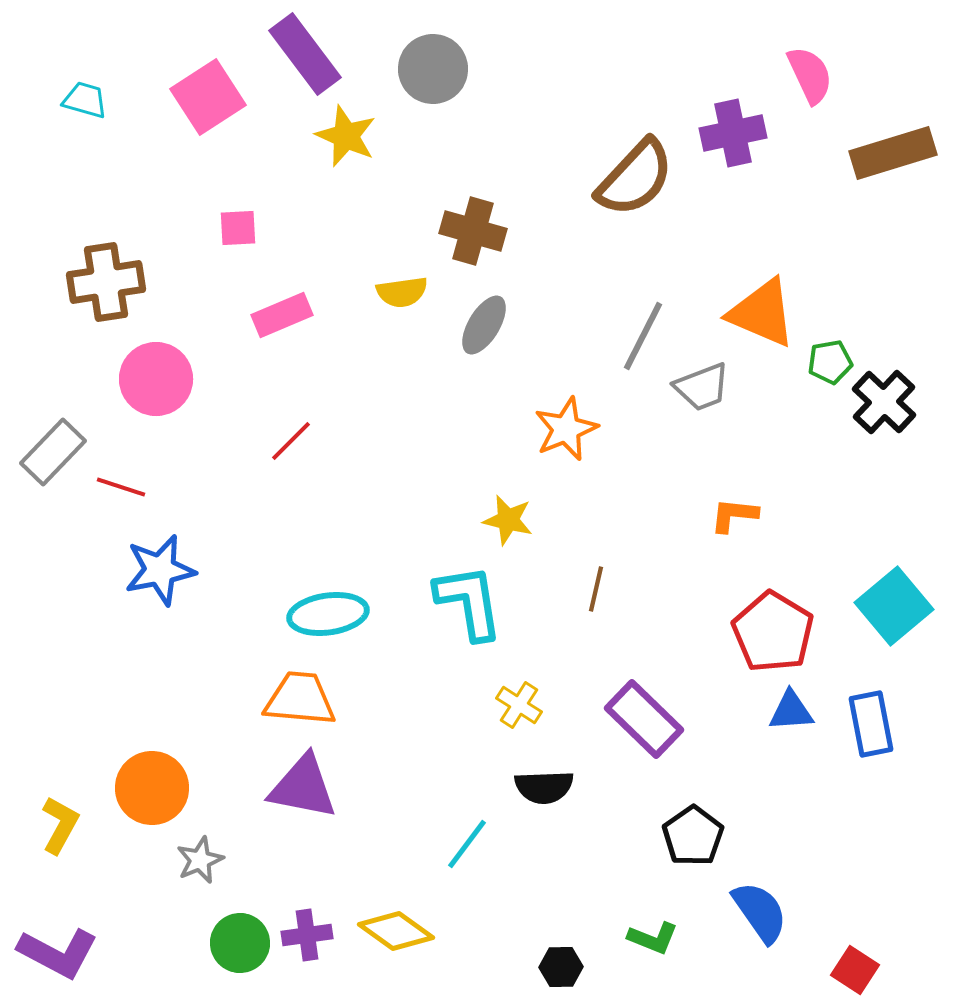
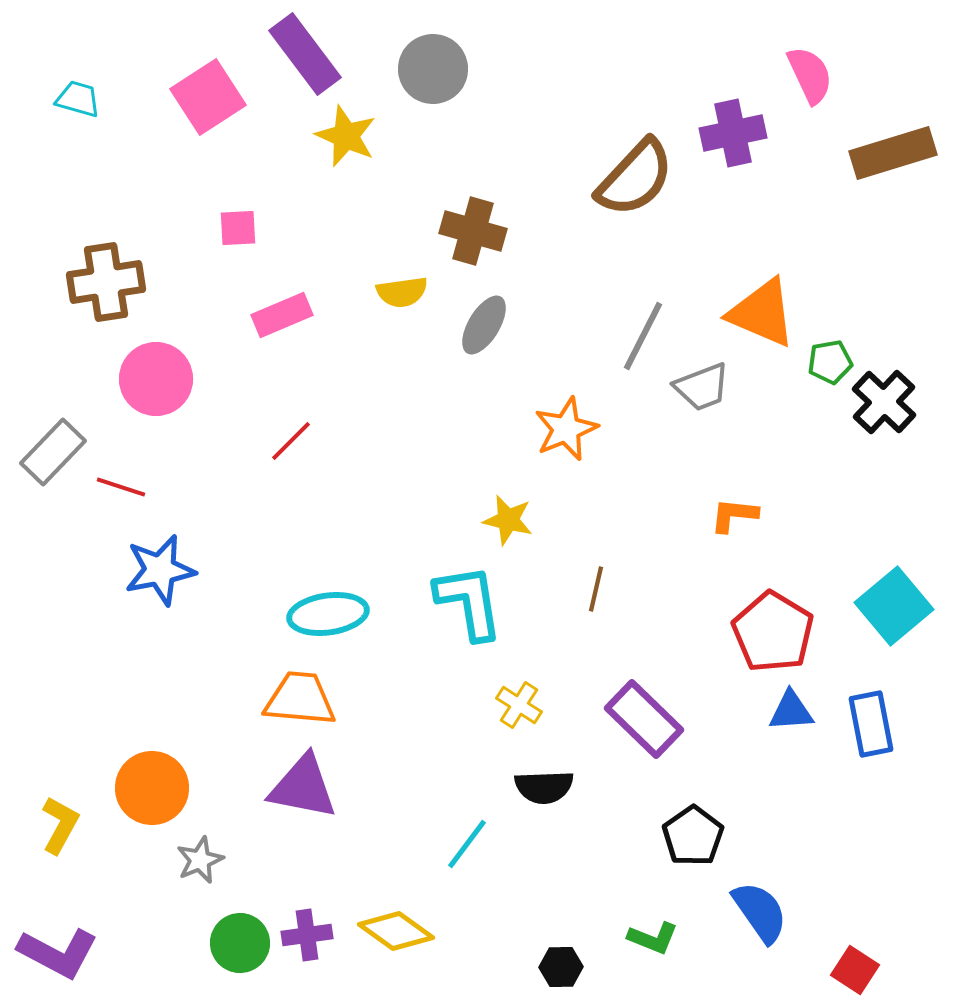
cyan trapezoid at (85, 100): moved 7 px left, 1 px up
